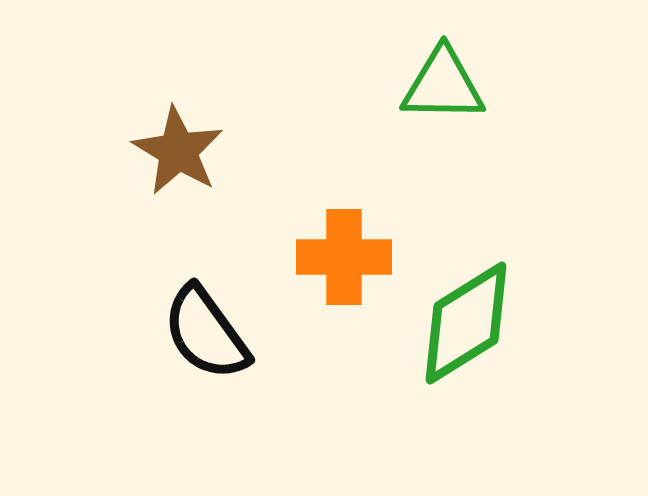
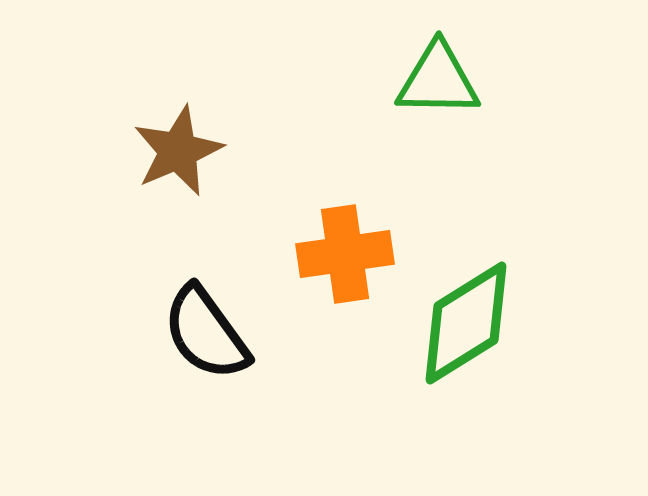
green triangle: moved 5 px left, 5 px up
brown star: rotated 18 degrees clockwise
orange cross: moved 1 px right, 3 px up; rotated 8 degrees counterclockwise
